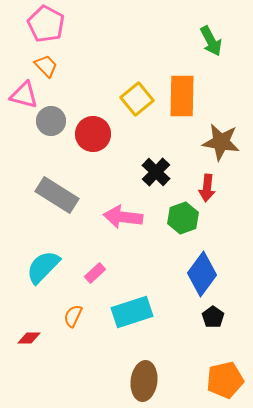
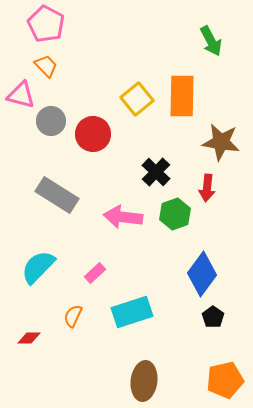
pink triangle: moved 3 px left
green hexagon: moved 8 px left, 4 px up
cyan semicircle: moved 5 px left
